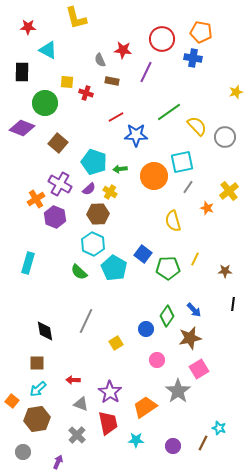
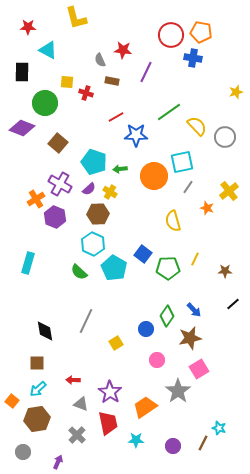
red circle at (162, 39): moved 9 px right, 4 px up
black line at (233, 304): rotated 40 degrees clockwise
